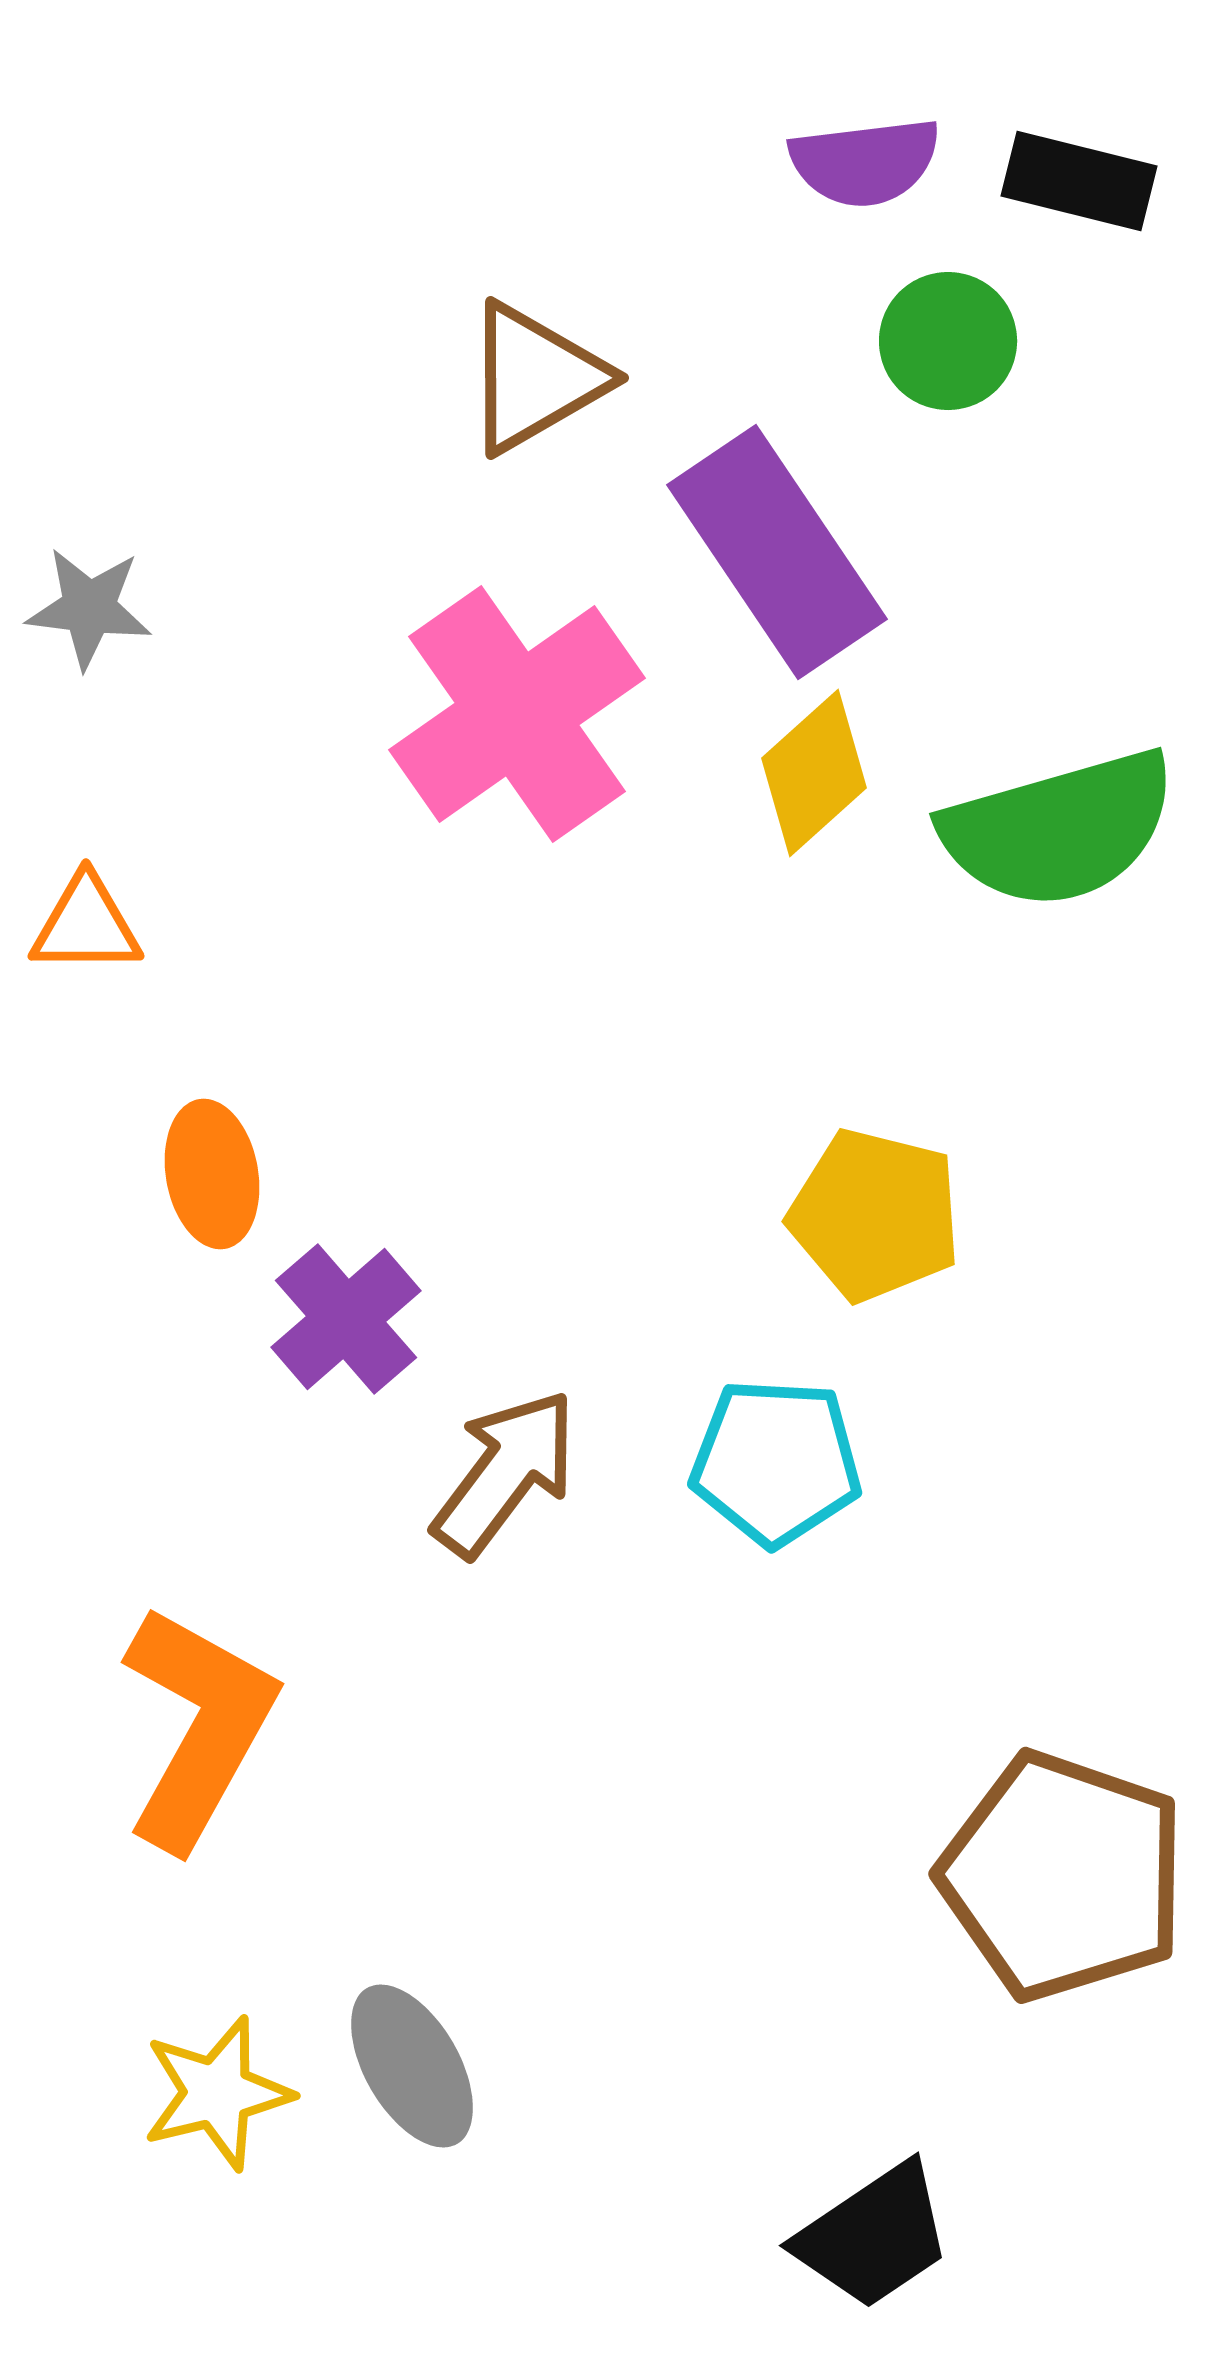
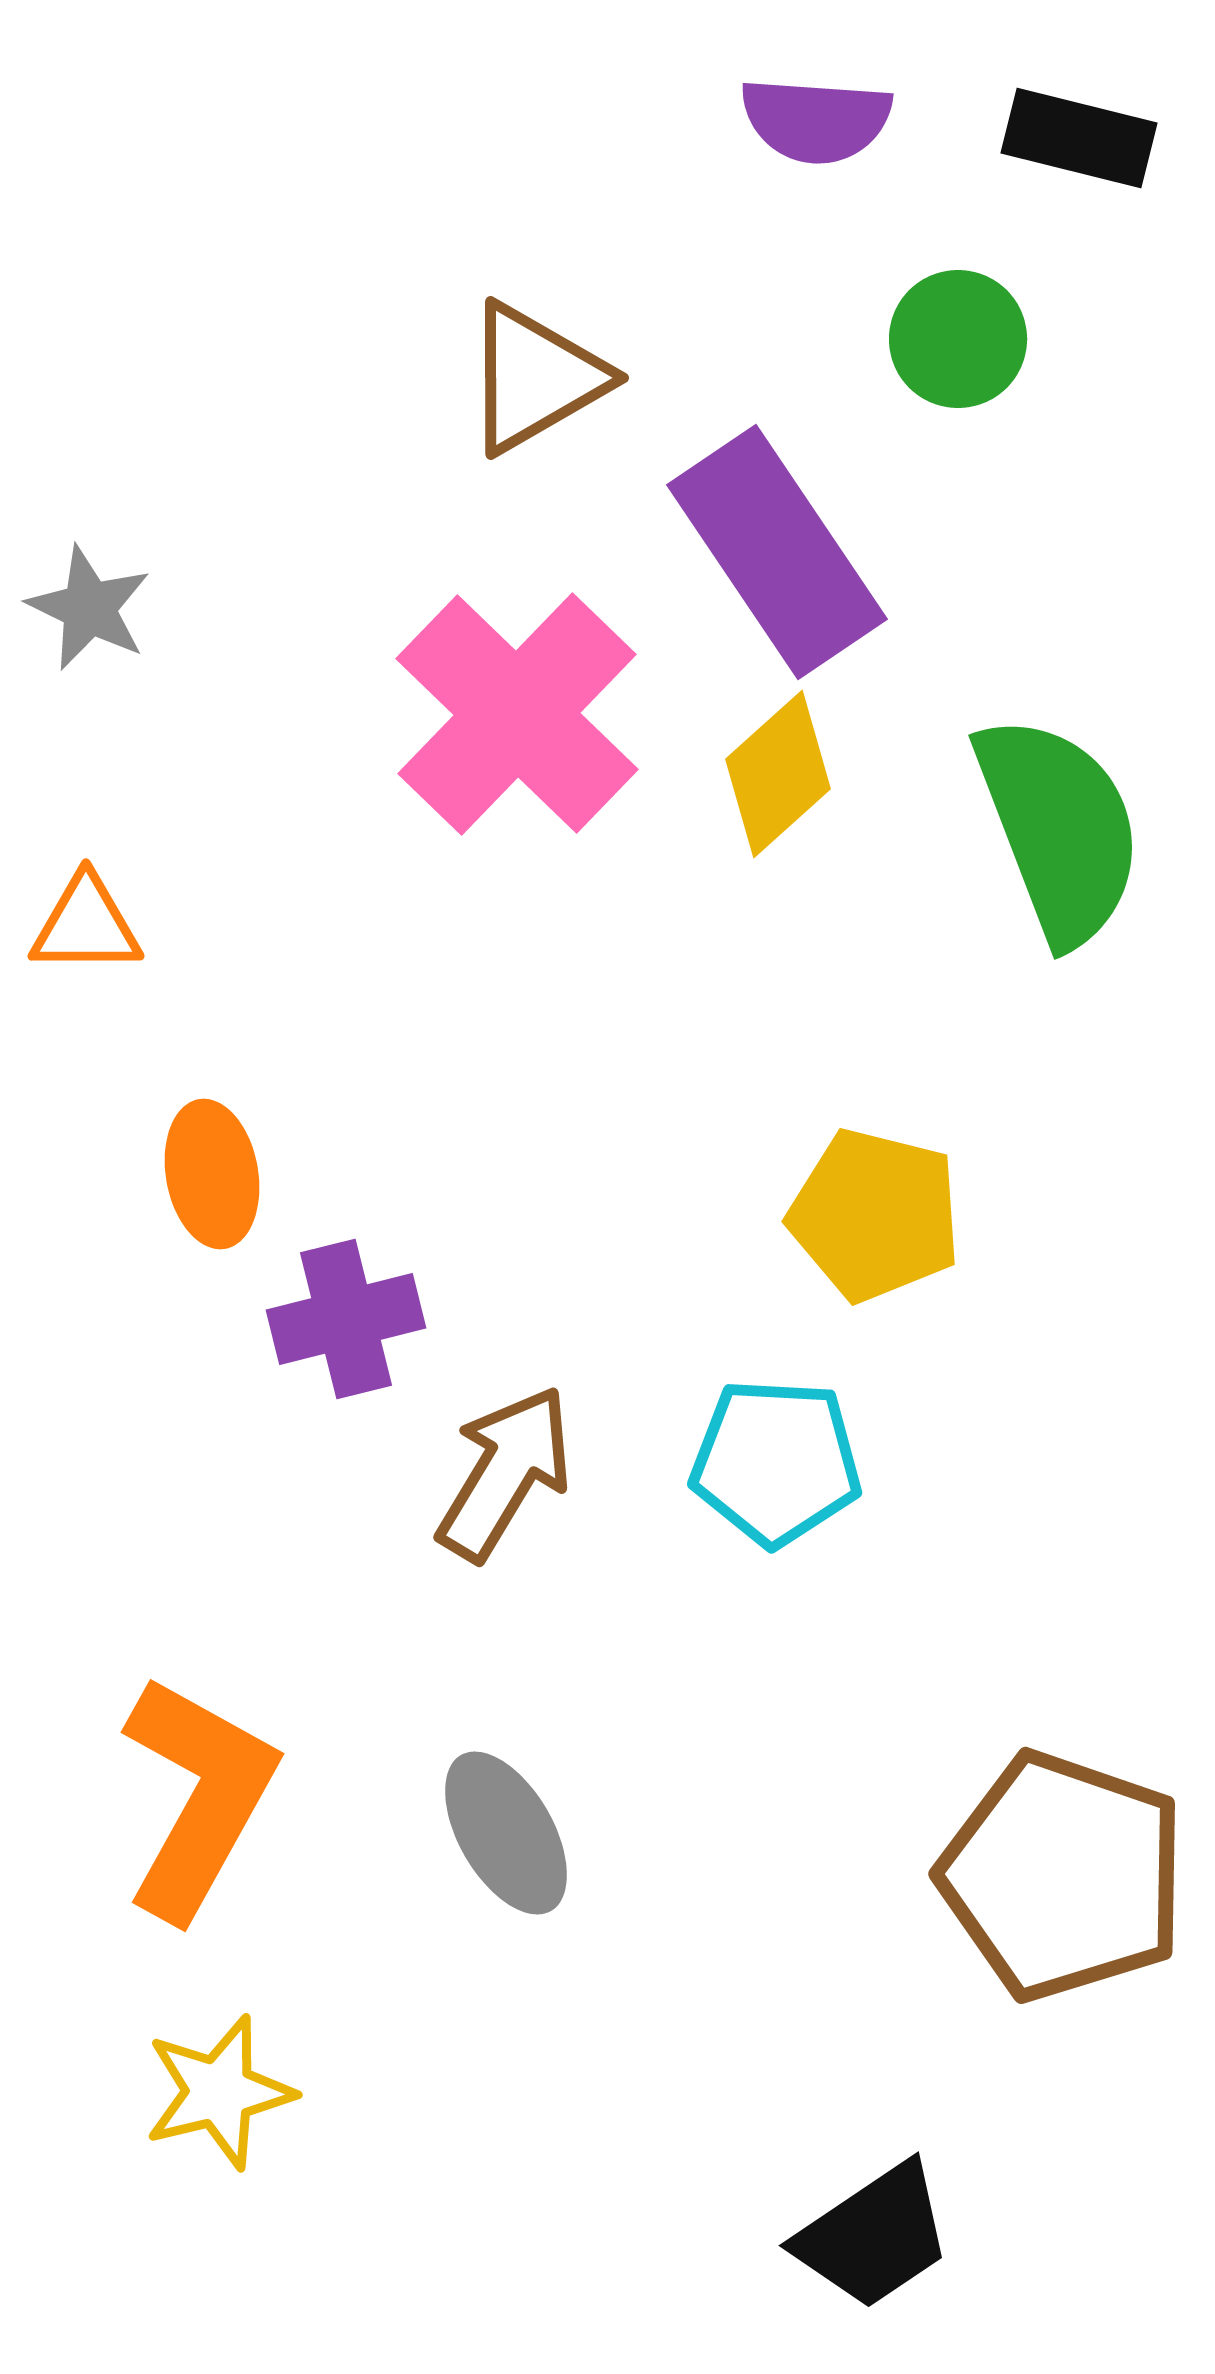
purple semicircle: moved 49 px left, 42 px up; rotated 11 degrees clockwise
black rectangle: moved 43 px up
green circle: moved 10 px right, 2 px up
gray star: rotated 19 degrees clockwise
pink cross: rotated 11 degrees counterclockwise
yellow diamond: moved 36 px left, 1 px down
green semicircle: rotated 95 degrees counterclockwise
purple cross: rotated 27 degrees clockwise
brown arrow: rotated 6 degrees counterclockwise
orange L-shape: moved 70 px down
gray ellipse: moved 94 px right, 233 px up
yellow star: moved 2 px right, 1 px up
